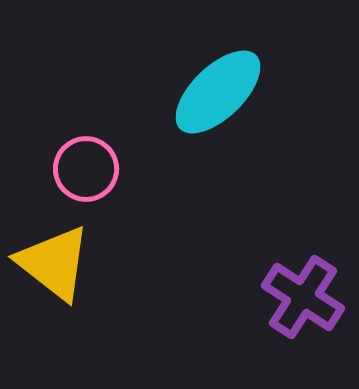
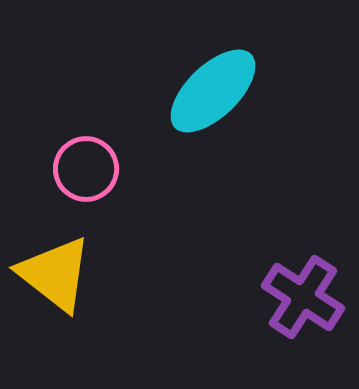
cyan ellipse: moved 5 px left, 1 px up
yellow triangle: moved 1 px right, 11 px down
